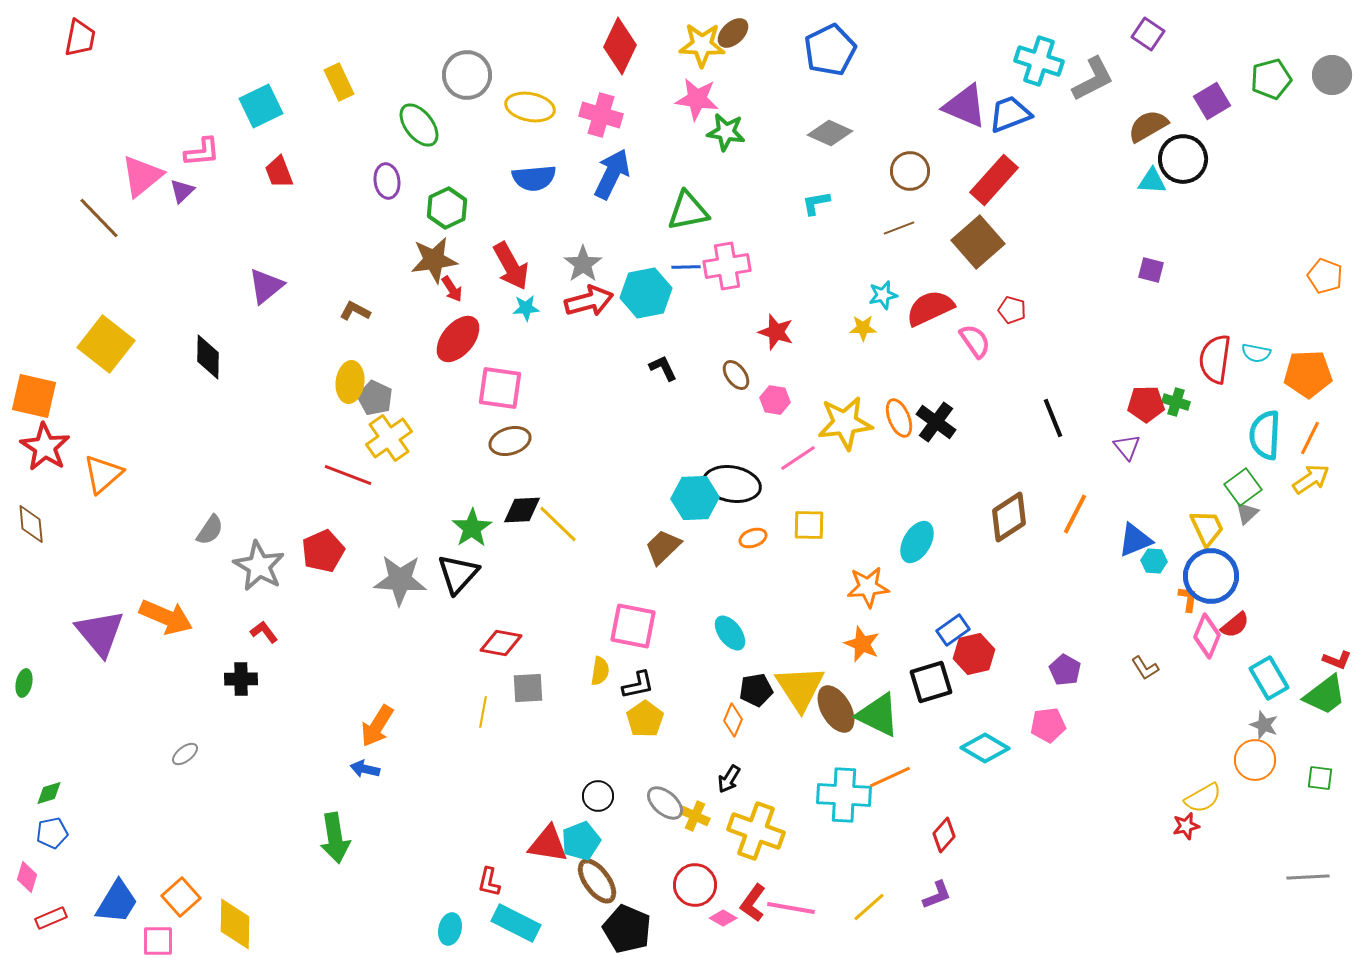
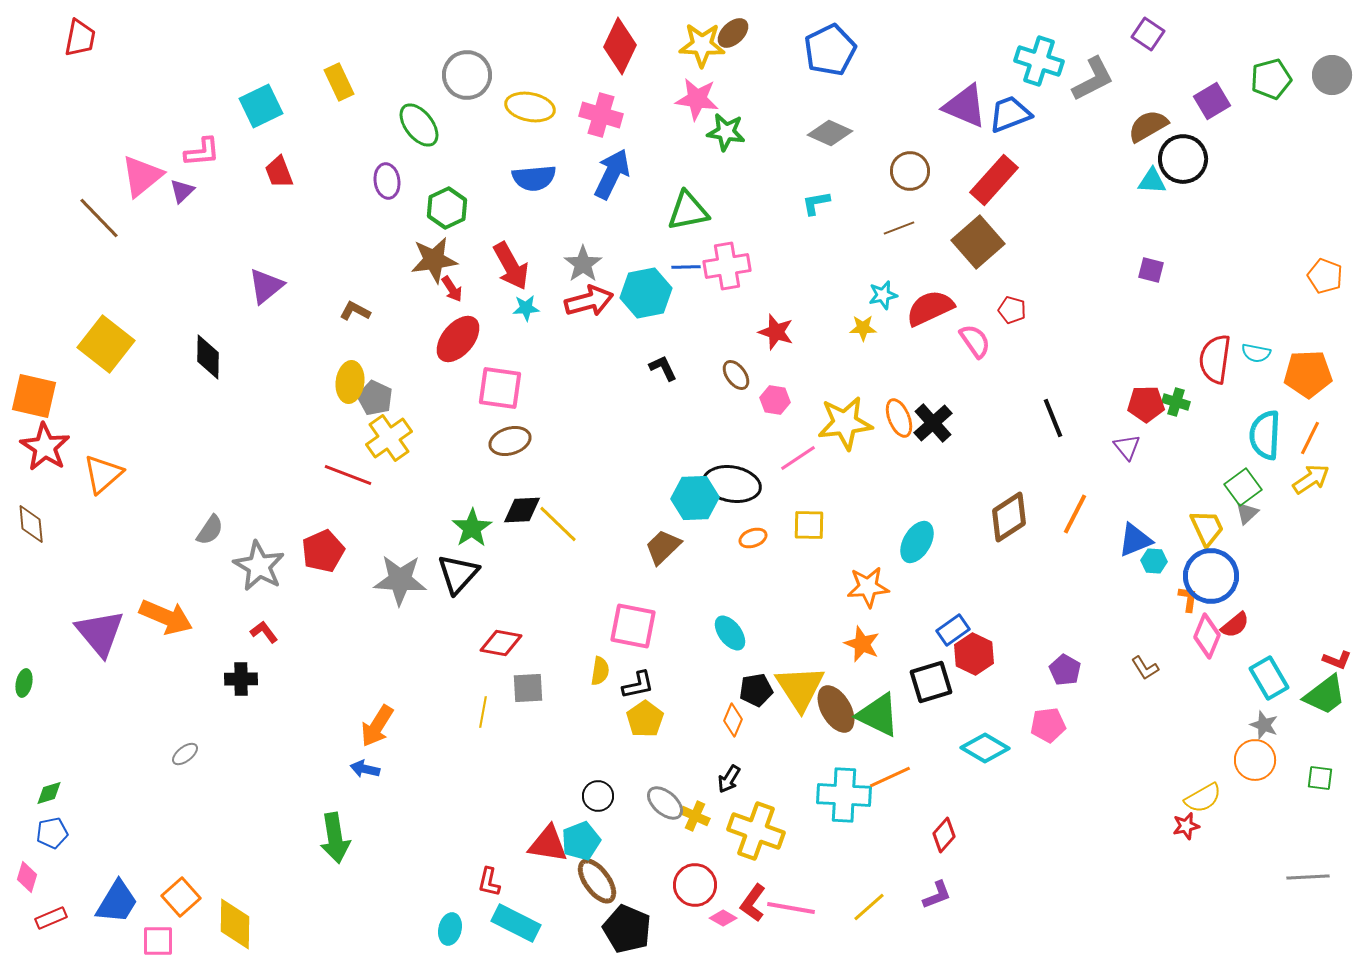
black cross at (936, 422): moved 3 px left, 1 px down; rotated 12 degrees clockwise
red hexagon at (974, 654): rotated 21 degrees counterclockwise
